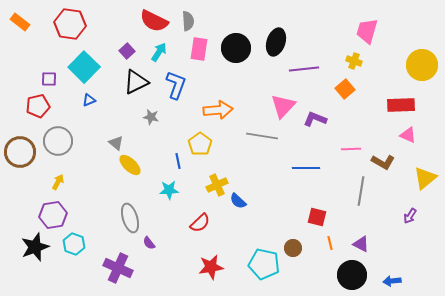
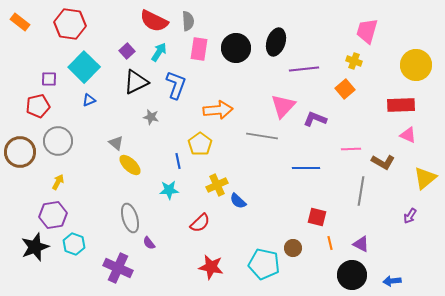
yellow circle at (422, 65): moved 6 px left
red star at (211, 267): rotated 20 degrees clockwise
